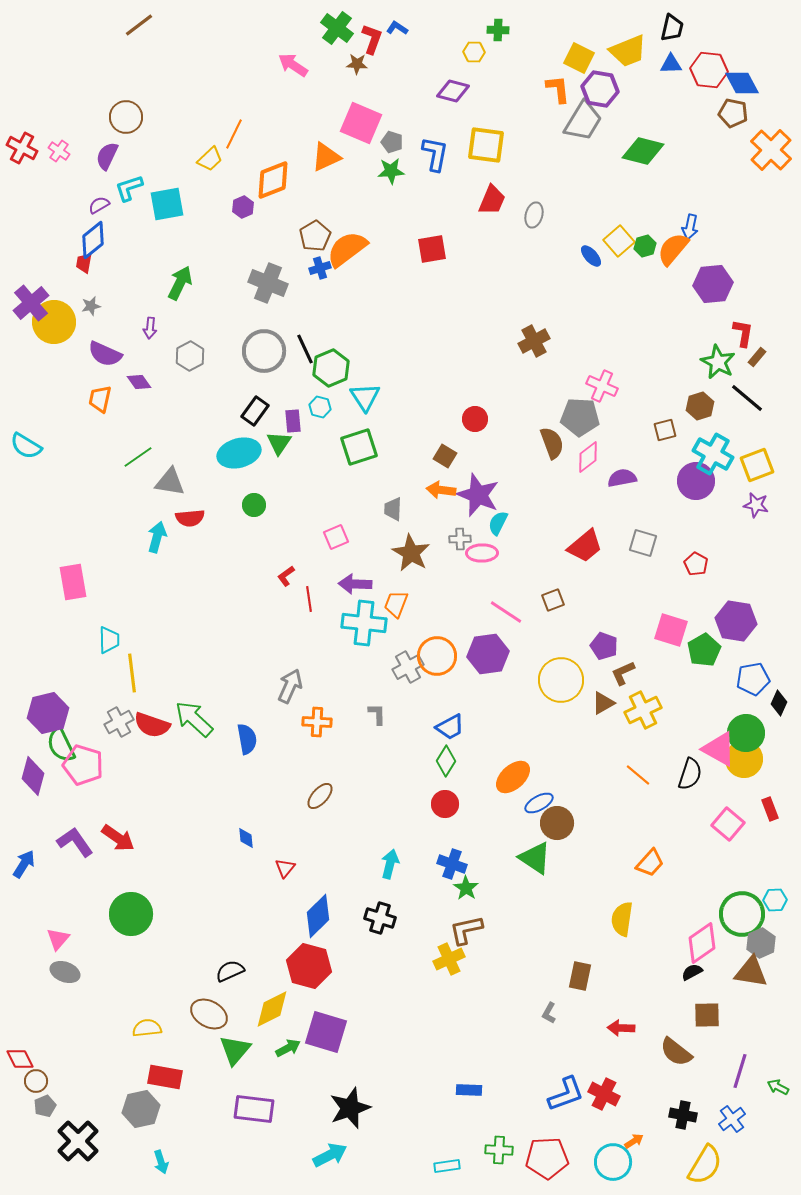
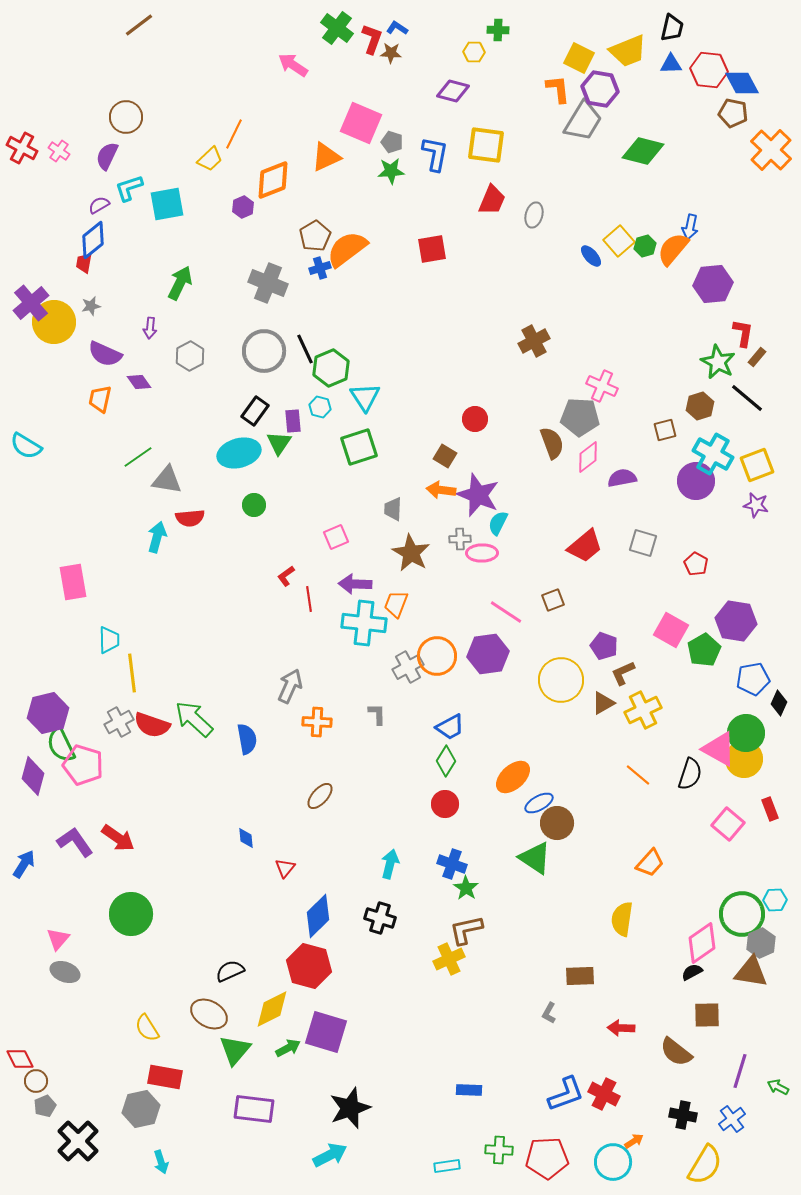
brown star at (357, 64): moved 34 px right, 11 px up
gray triangle at (170, 482): moved 3 px left, 2 px up
pink square at (671, 630): rotated 12 degrees clockwise
brown rectangle at (580, 976): rotated 76 degrees clockwise
yellow semicircle at (147, 1028): rotated 116 degrees counterclockwise
